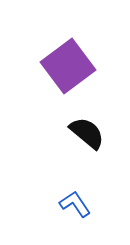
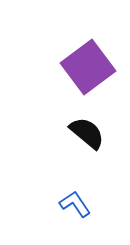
purple square: moved 20 px right, 1 px down
